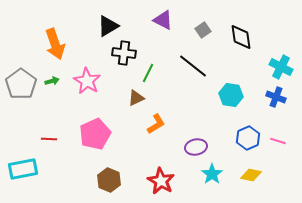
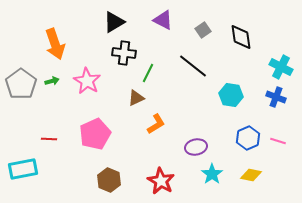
black triangle: moved 6 px right, 4 px up
